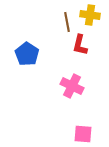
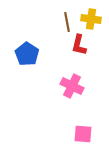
yellow cross: moved 1 px right, 4 px down
red L-shape: moved 1 px left
